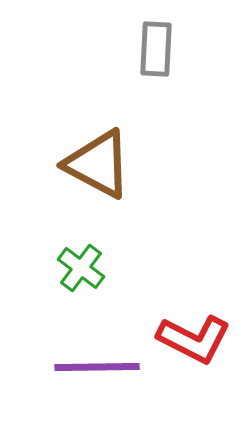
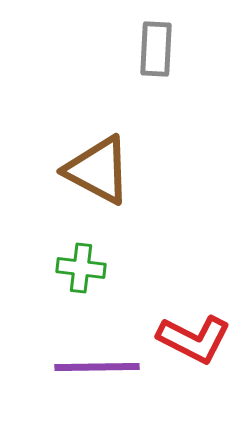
brown triangle: moved 6 px down
green cross: rotated 30 degrees counterclockwise
